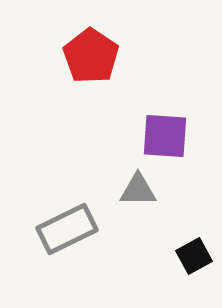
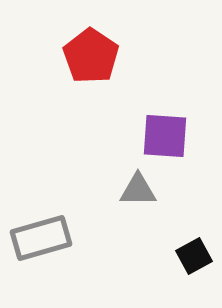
gray rectangle: moved 26 px left, 9 px down; rotated 10 degrees clockwise
